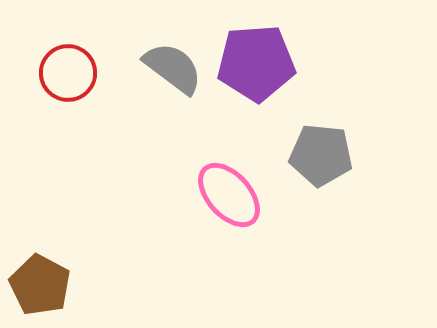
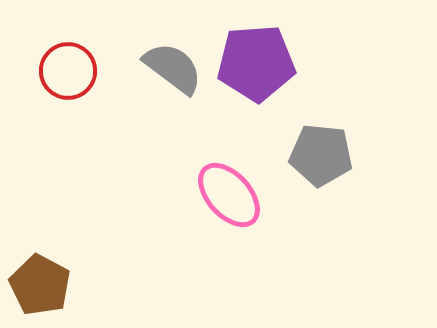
red circle: moved 2 px up
